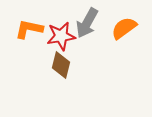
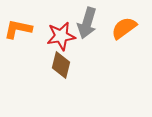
gray arrow: rotated 12 degrees counterclockwise
orange L-shape: moved 11 px left
